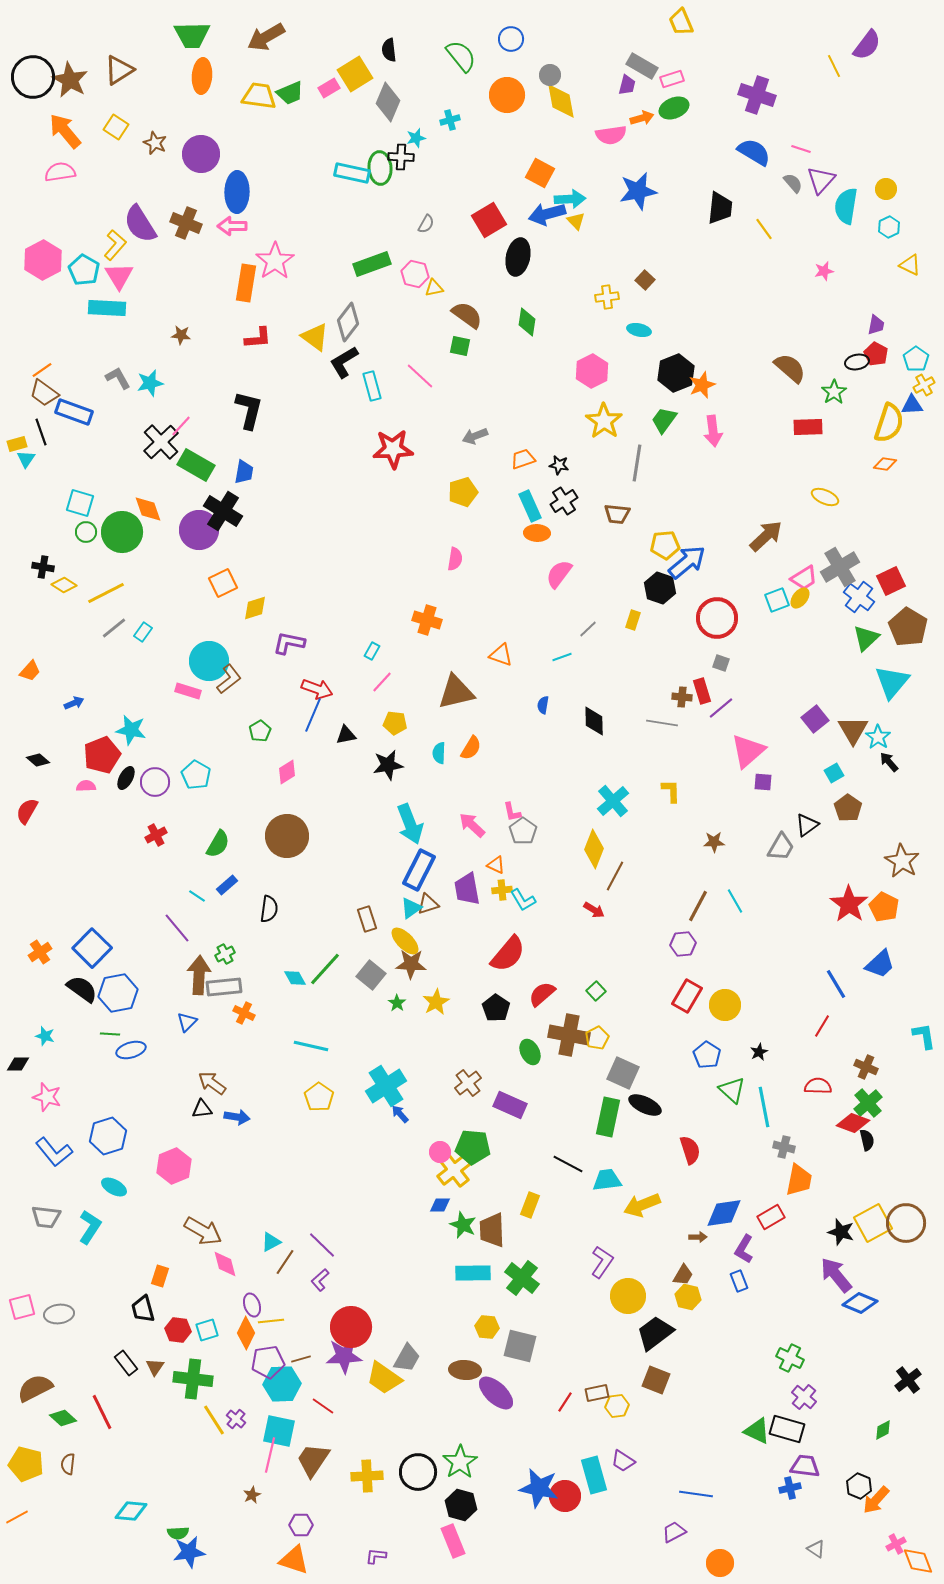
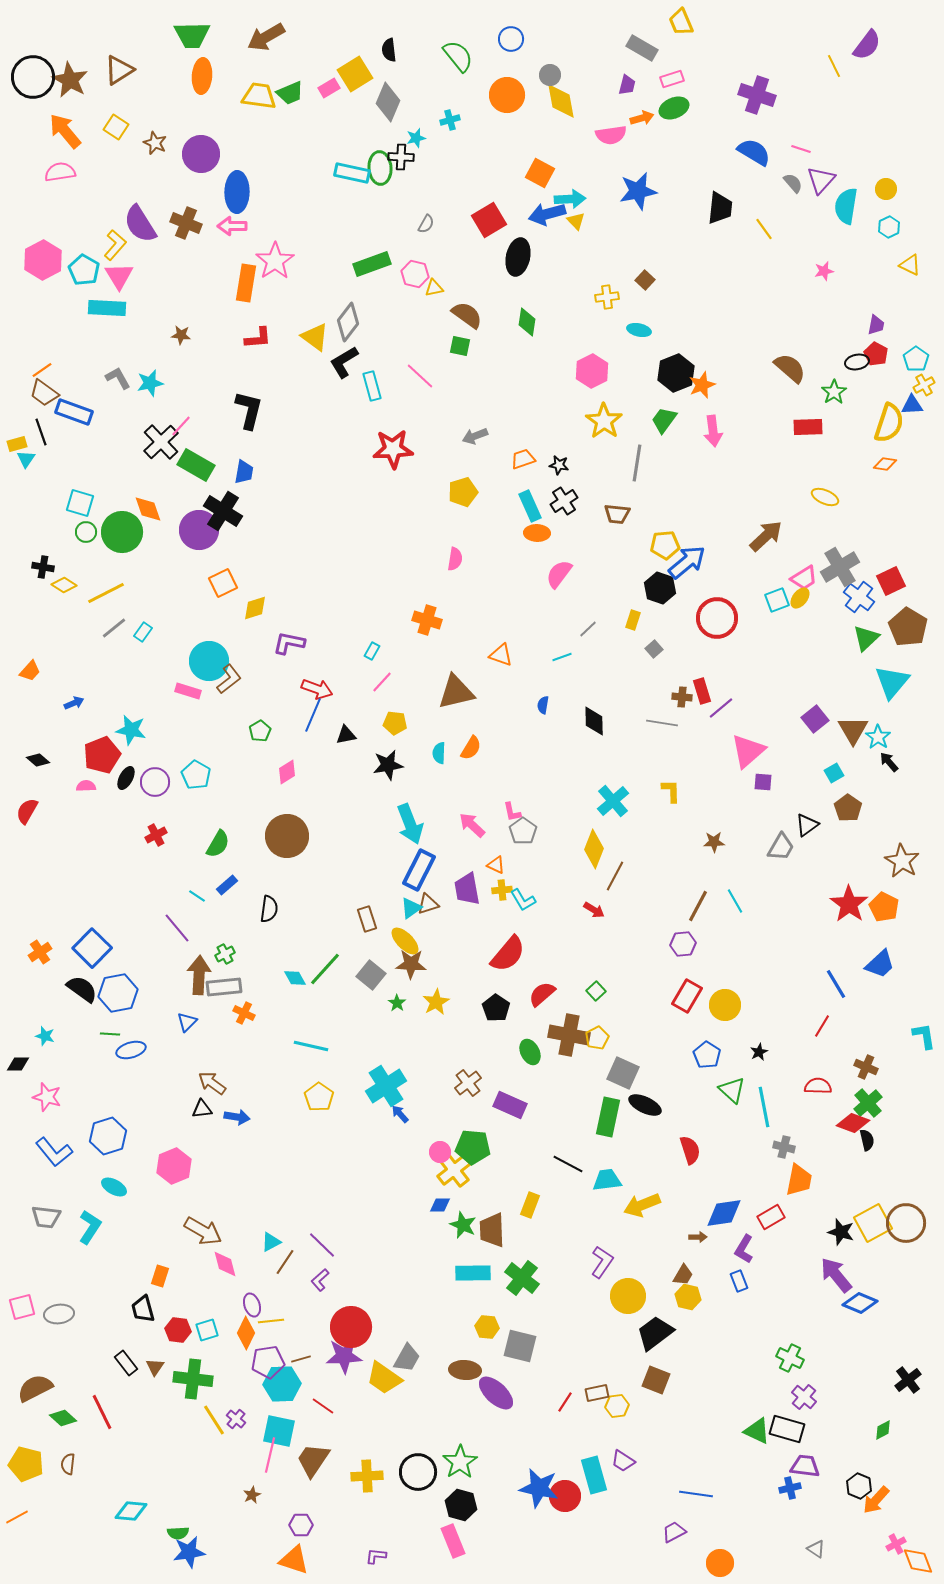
green semicircle at (461, 56): moved 3 px left
gray rectangle at (642, 66): moved 18 px up
gray square at (721, 663): moved 67 px left, 14 px up; rotated 30 degrees clockwise
